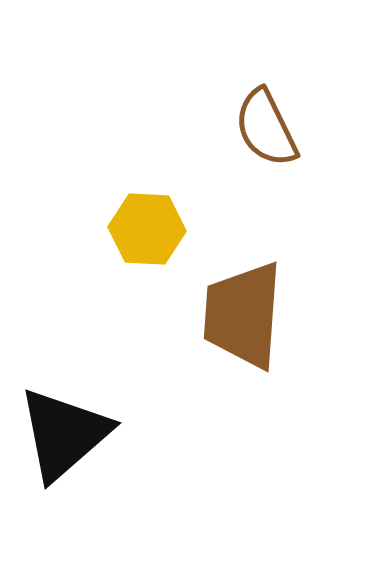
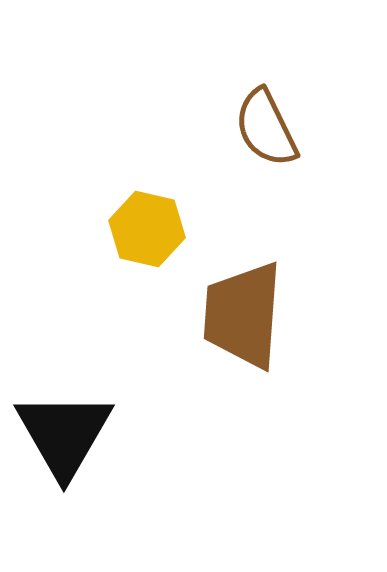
yellow hexagon: rotated 10 degrees clockwise
black triangle: rotated 19 degrees counterclockwise
